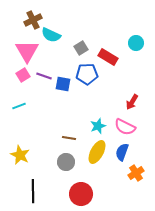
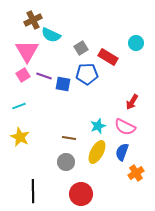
yellow star: moved 18 px up
